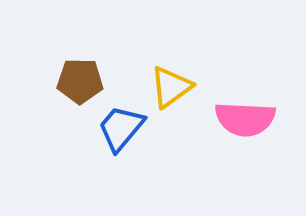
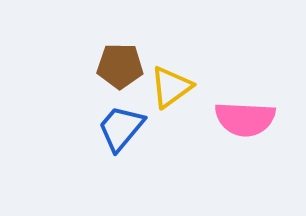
brown pentagon: moved 40 px right, 15 px up
